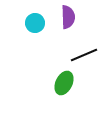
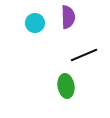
green ellipse: moved 2 px right, 3 px down; rotated 35 degrees counterclockwise
